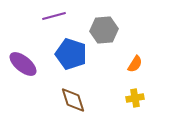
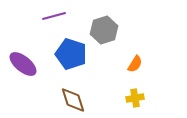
gray hexagon: rotated 12 degrees counterclockwise
